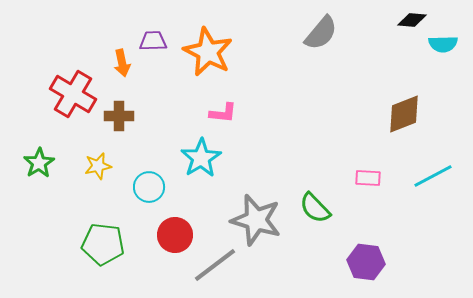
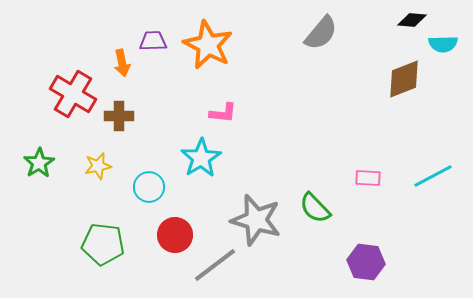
orange star: moved 7 px up
brown diamond: moved 35 px up
